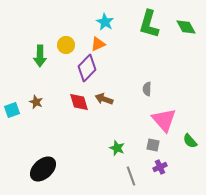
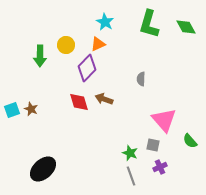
gray semicircle: moved 6 px left, 10 px up
brown star: moved 5 px left, 7 px down
green star: moved 13 px right, 5 px down
